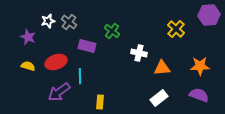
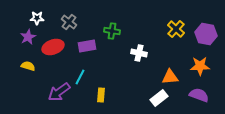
purple hexagon: moved 3 px left, 19 px down; rotated 15 degrees clockwise
white star: moved 11 px left, 3 px up; rotated 16 degrees clockwise
green cross: rotated 28 degrees counterclockwise
purple star: rotated 21 degrees clockwise
purple rectangle: rotated 24 degrees counterclockwise
red ellipse: moved 3 px left, 15 px up
orange triangle: moved 8 px right, 9 px down
cyan line: moved 1 px down; rotated 28 degrees clockwise
yellow rectangle: moved 1 px right, 7 px up
